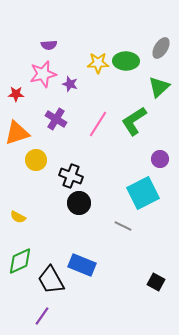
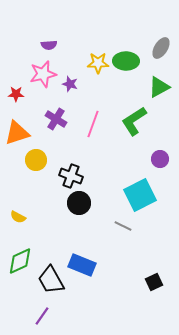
green triangle: rotated 15 degrees clockwise
pink line: moved 5 px left; rotated 12 degrees counterclockwise
cyan square: moved 3 px left, 2 px down
black square: moved 2 px left; rotated 36 degrees clockwise
